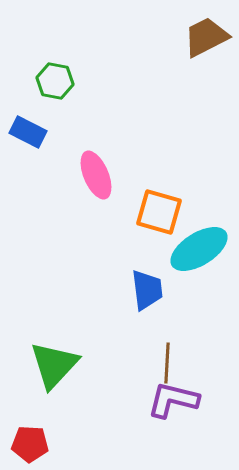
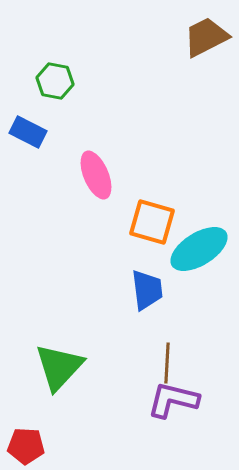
orange square: moved 7 px left, 10 px down
green triangle: moved 5 px right, 2 px down
red pentagon: moved 4 px left, 2 px down
